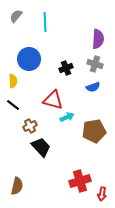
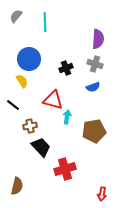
yellow semicircle: moved 9 px right; rotated 32 degrees counterclockwise
cyan arrow: rotated 56 degrees counterclockwise
brown cross: rotated 16 degrees clockwise
red cross: moved 15 px left, 12 px up
